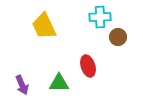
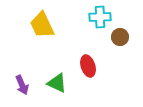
yellow trapezoid: moved 2 px left, 1 px up
brown circle: moved 2 px right
green triangle: moved 2 px left; rotated 25 degrees clockwise
